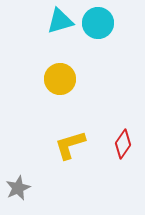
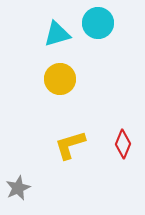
cyan triangle: moved 3 px left, 13 px down
red diamond: rotated 12 degrees counterclockwise
